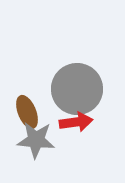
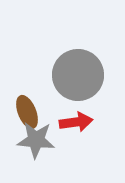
gray circle: moved 1 px right, 14 px up
